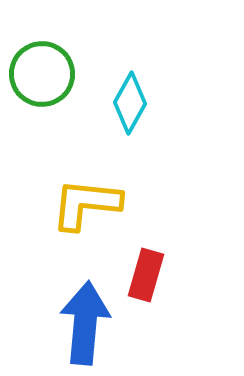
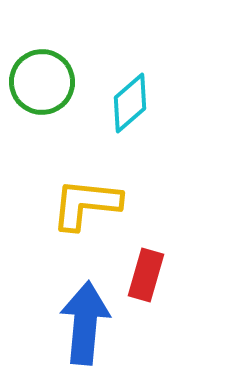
green circle: moved 8 px down
cyan diamond: rotated 20 degrees clockwise
